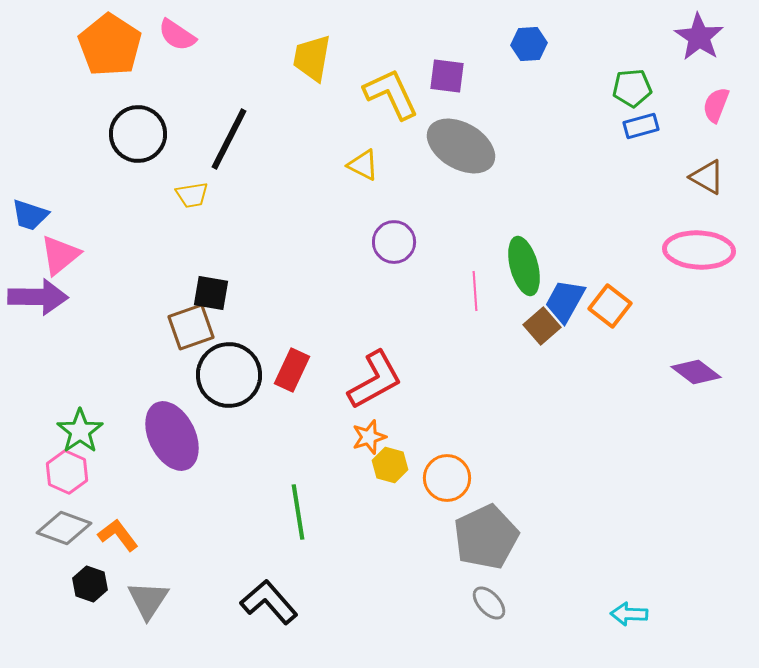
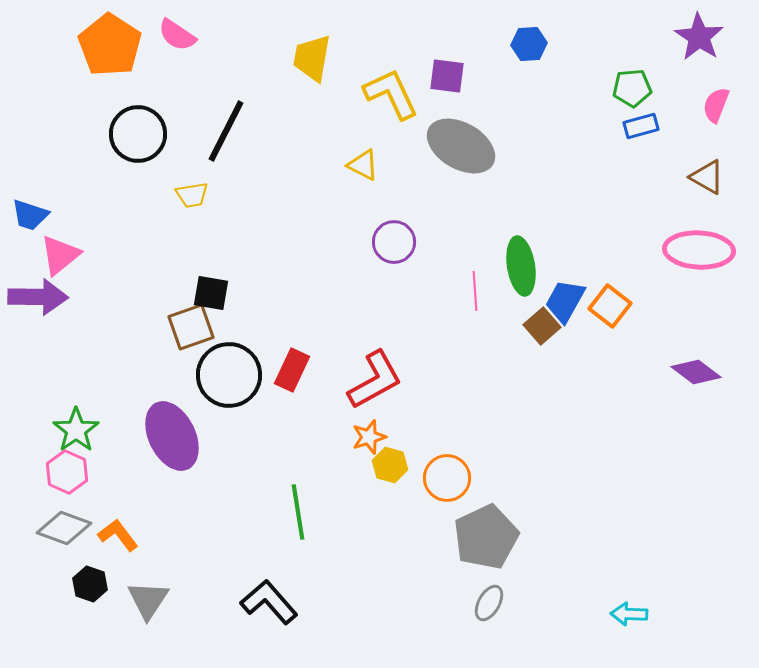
black line at (229, 139): moved 3 px left, 8 px up
green ellipse at (524, 266): moved 3 px left; rotated 6 degrees clockwise
green star at (80, 431): moved 4 px left, 1 px up
gray ellipse at (489, 603): rotated 72 degrees clockwise
